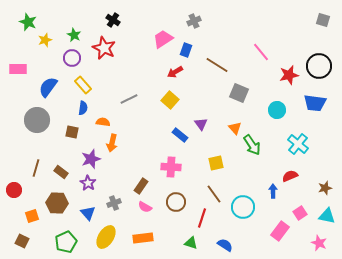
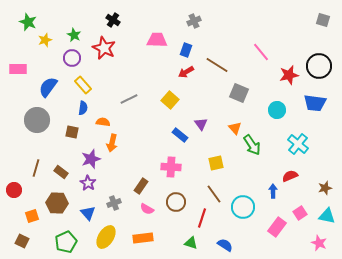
pink trapezoid at (163, 39): moved 6 px left, 1 px down; rotated 35 degrees clockwise
red arrow at (175, 72): moved 11 px right
pink semicircle at (145, 207): moved 2 px right, 2 px down
pink rectangle at (280, 231): moved 3 px left, 4 px up
